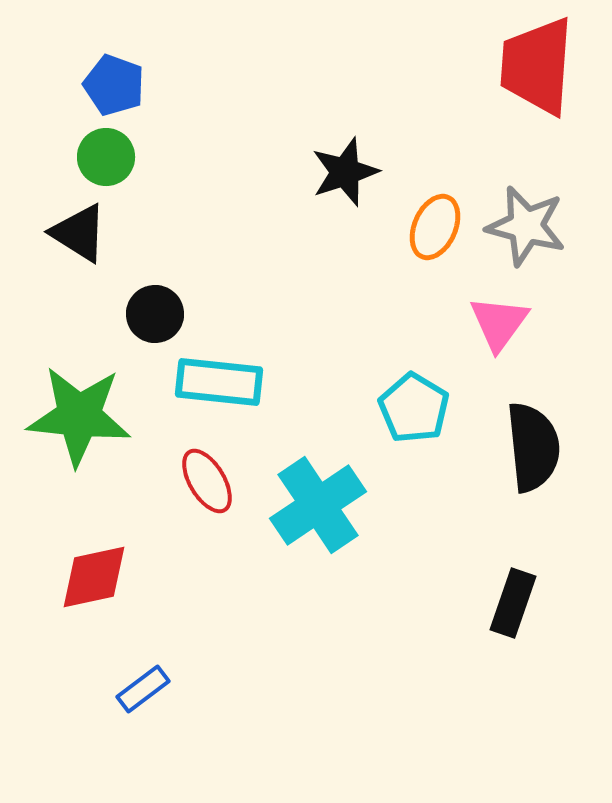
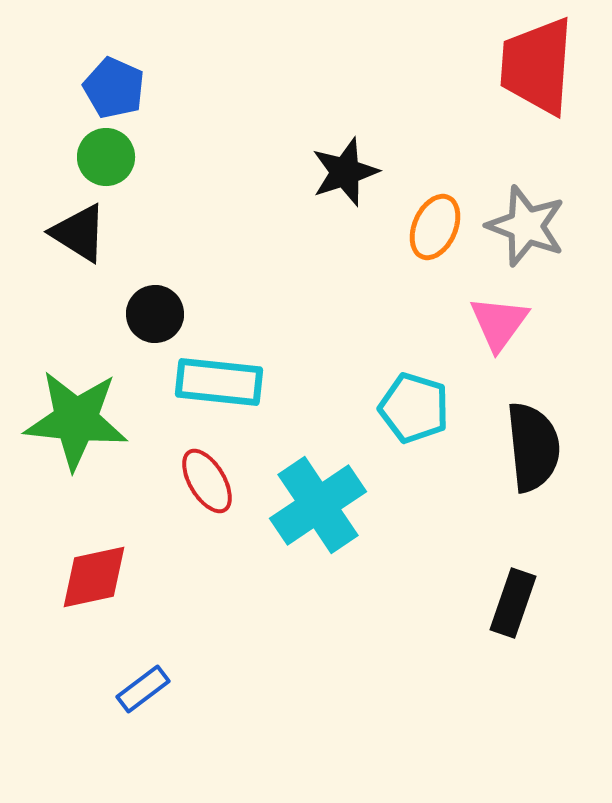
blue pentagon: moved 3 px down; rotated 4 degrees clockwise
gray star: rotated 6 degrees clockwise
cyan pentagon: rotated 14 degrees counterclockwise
green star: moved 3 px left, 4 px down
